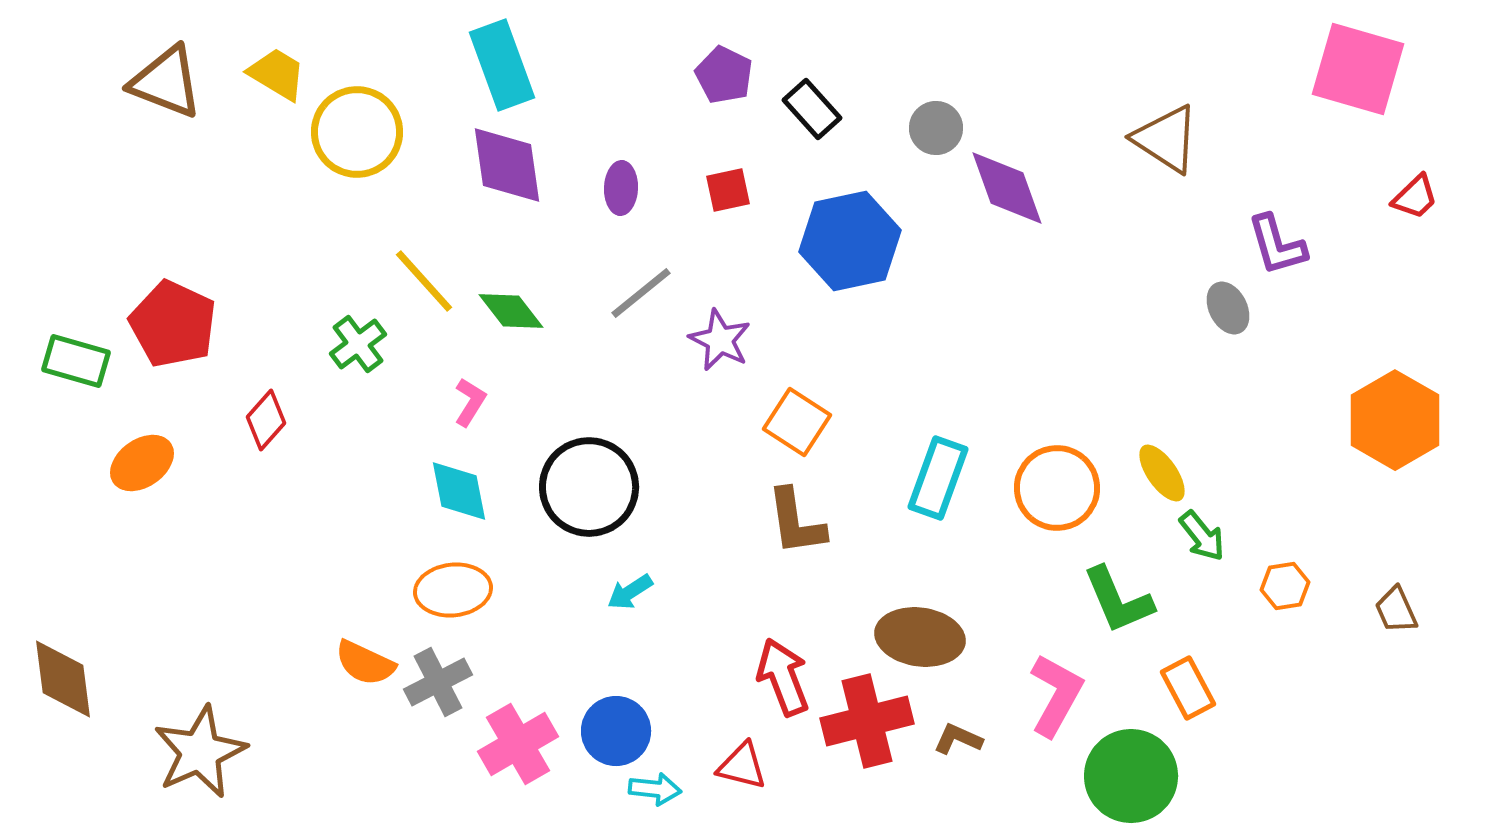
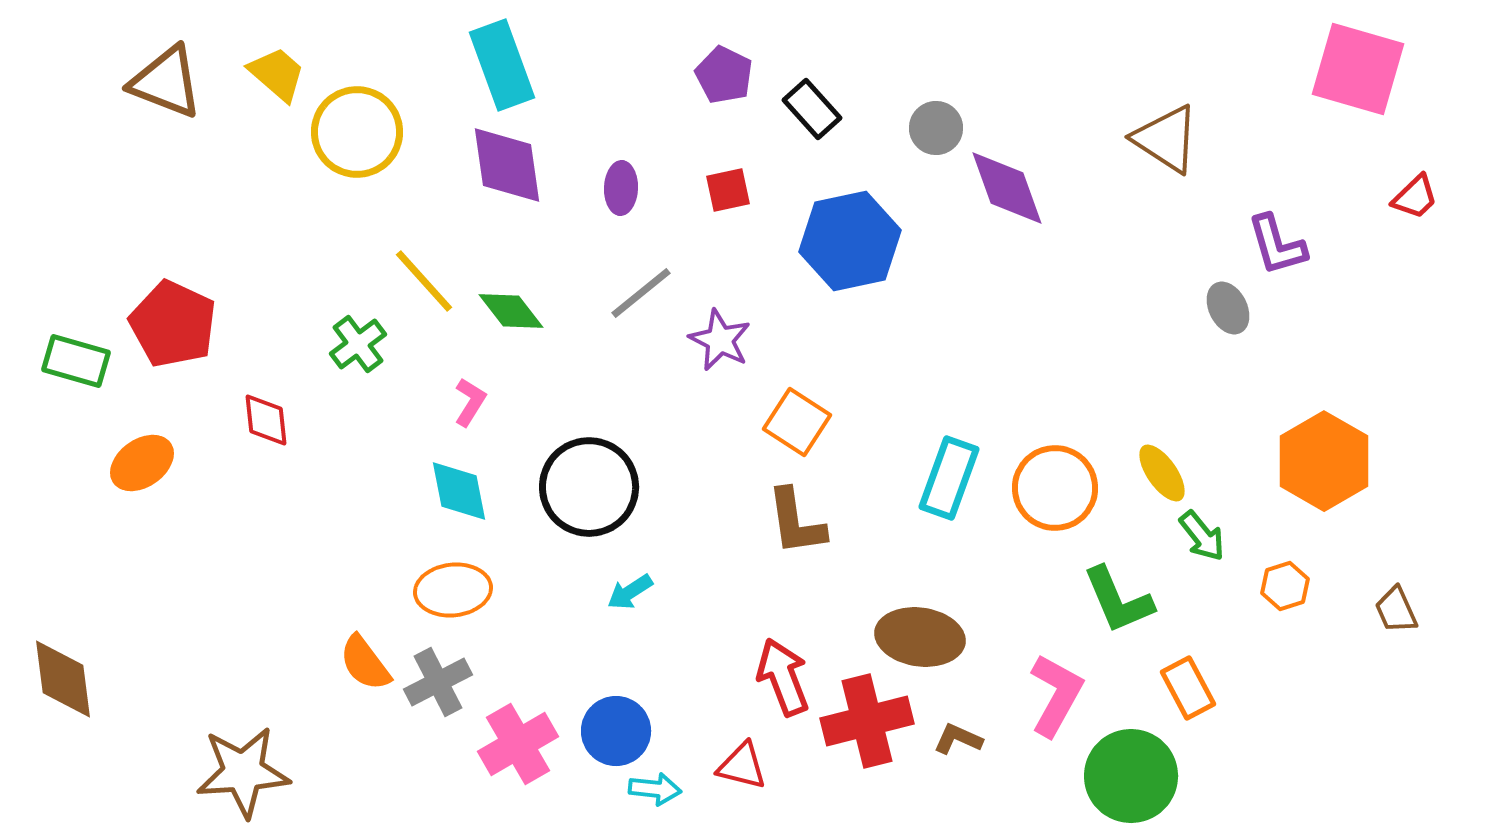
yellow trapezoid at (277, 74): rotated 10 degrees clockwise
red diamond at (266, 420): rotated 48 degrees counterclockwise
orange hexagon at (1395, 420): moved 71 px left, 41 px down
cyan rectangle at (938, 478): moved 11 px right
orange circle at (1057, 488): moved 2 px left
orange hexagon at (1285, 586): rotated 9 degrees counterclockwise
orange semicircle at (365, 663): rotated 28 degrees clockwise
brown star at (200, 752): moved 43 px right, 20 px down; rotated 20 degrees clockwise
